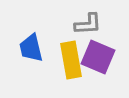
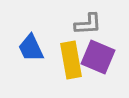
blue trapezoid: rotated 12 degrees counterclockwise
